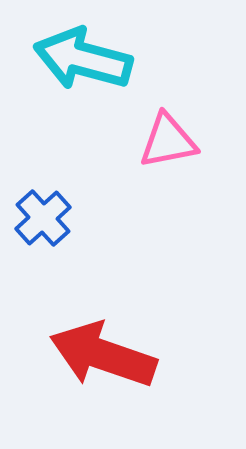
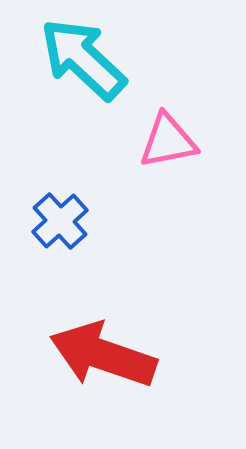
cyan arrow: rotated 28 degrees clockwise
blue cross: moved 17 px right, 3 px down
